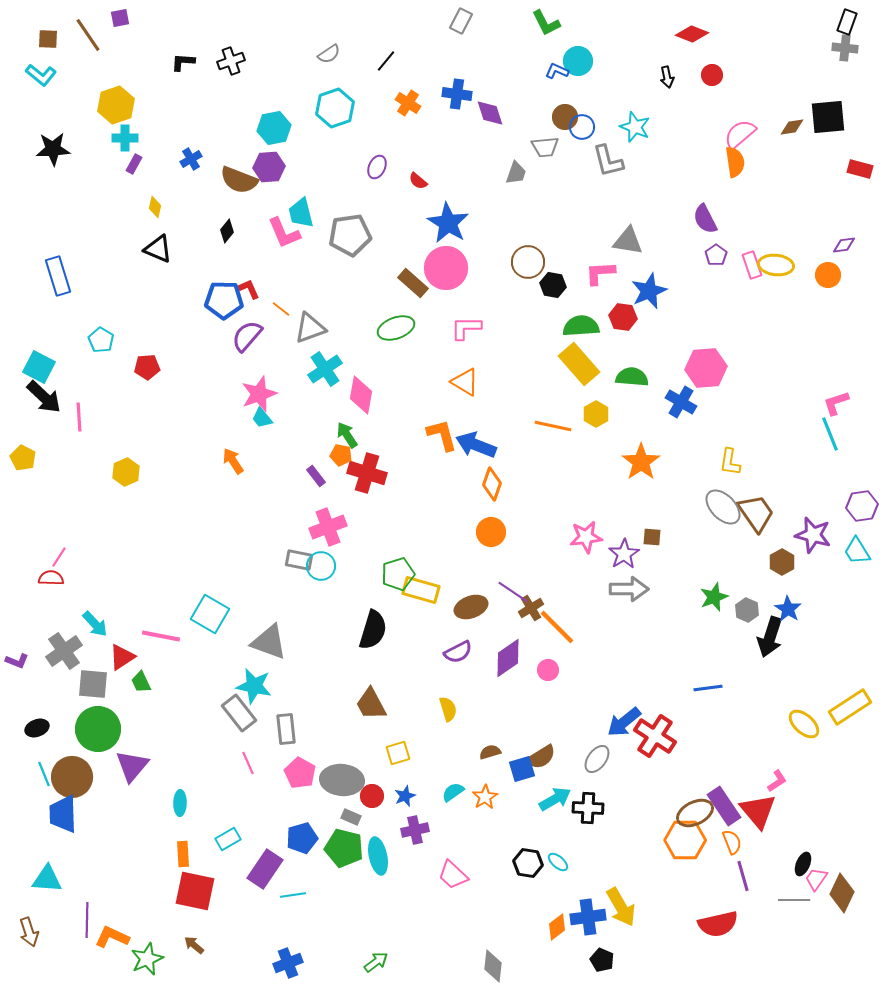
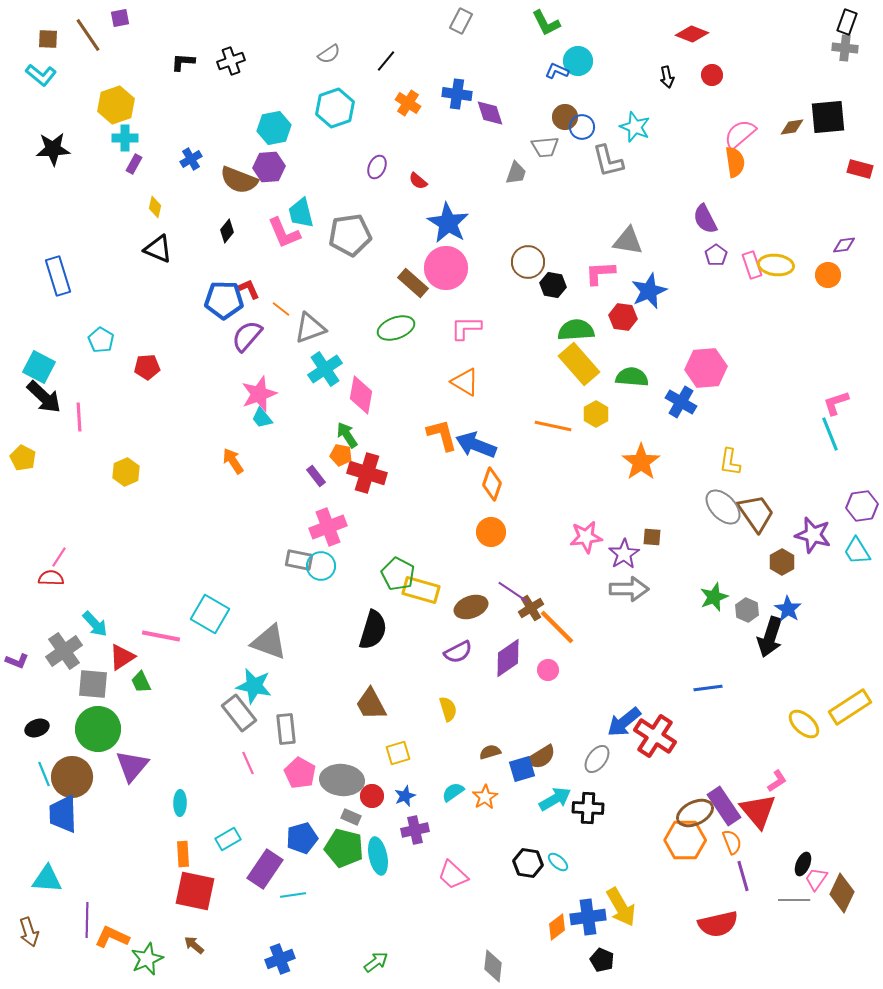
green semicircle at (581, 326): moved 5 px left, 4 px down
green pentagon at (398, 574): rotated 28 degrees counterclockwise
blue cross at (288, 963): moved 8 px left, 4 px up
